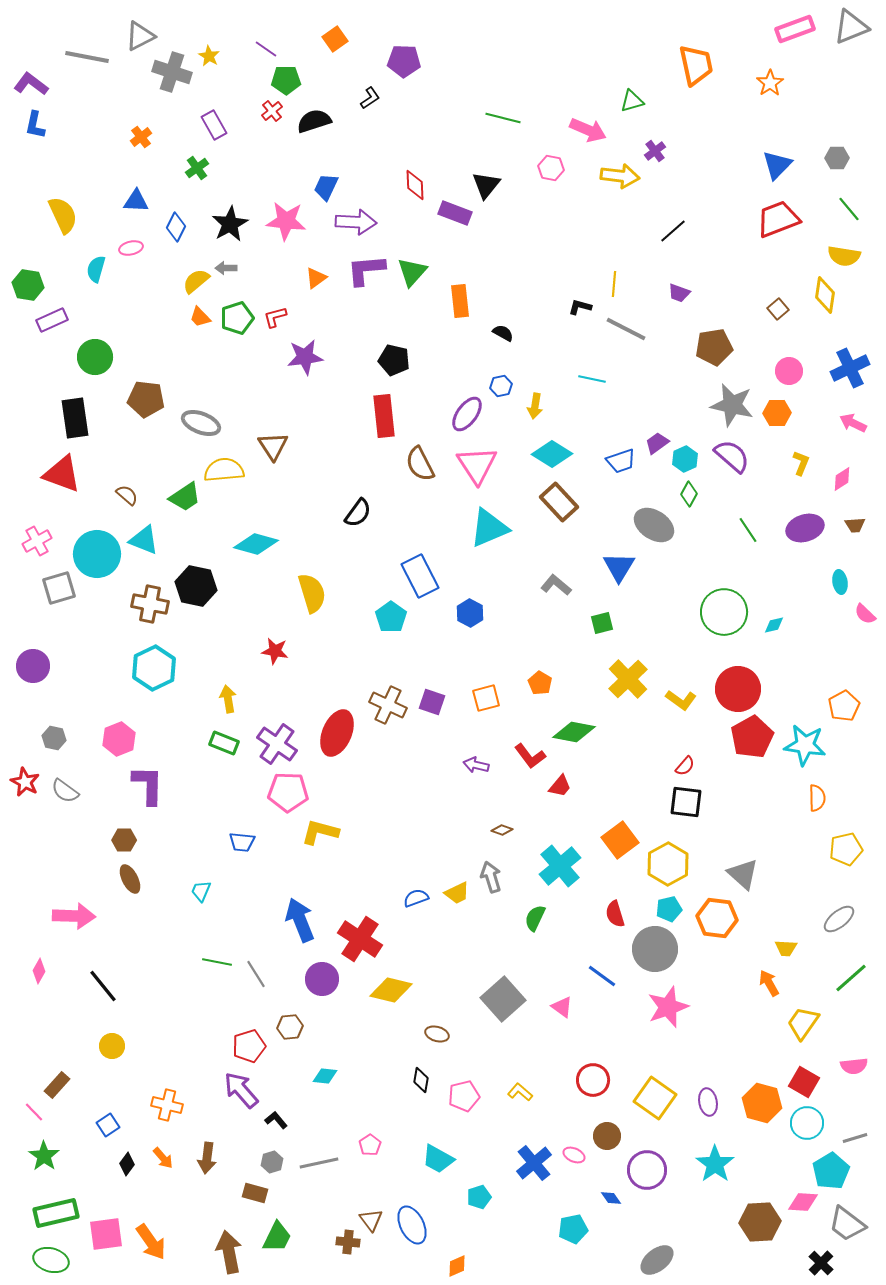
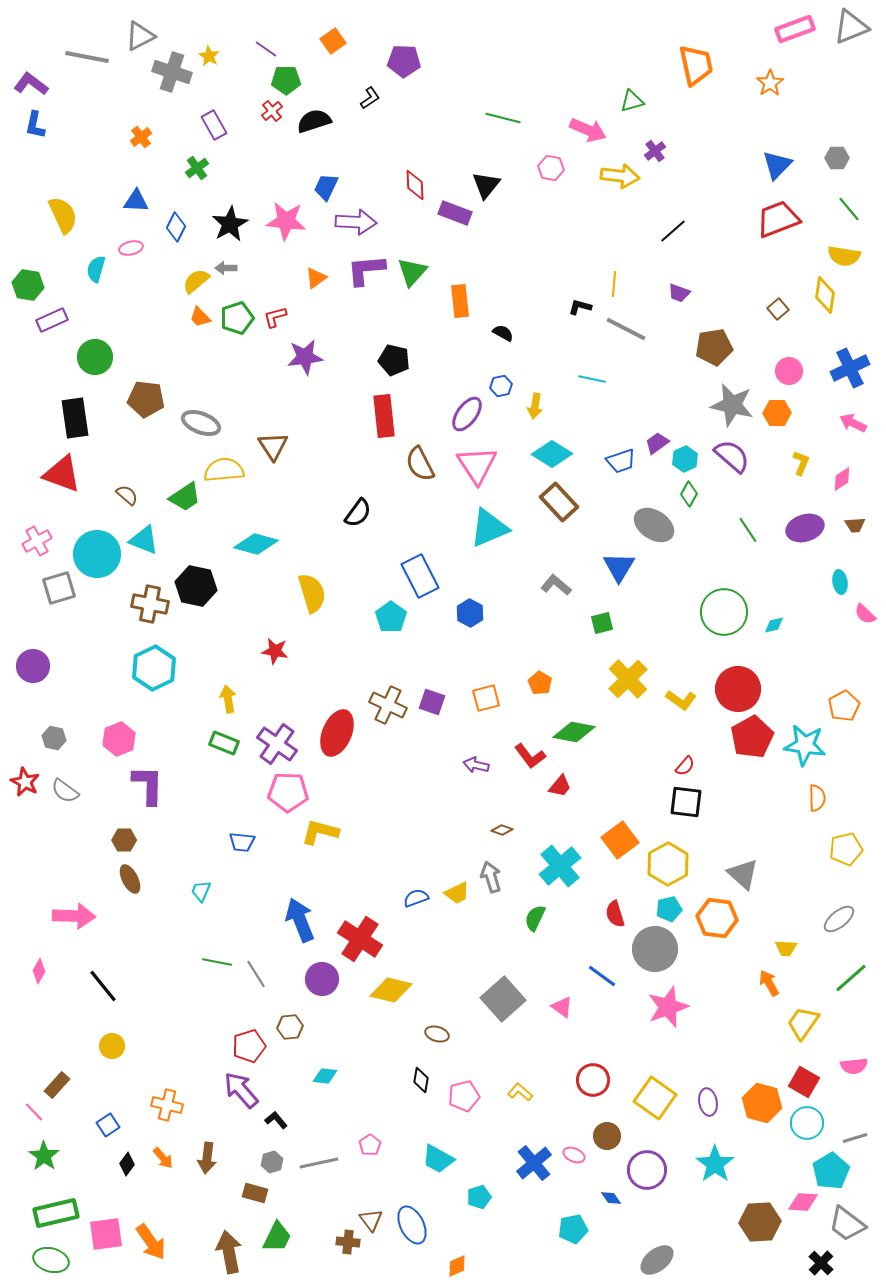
orange square at (335, 39): moved 2 px left, 2 px down
